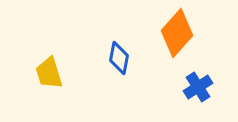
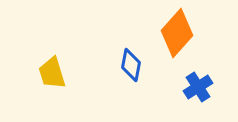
blue diamond: moved 12 px right, 7 px down
yellow trapezoid: moved 3 px right
